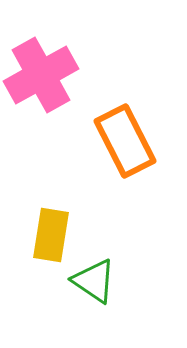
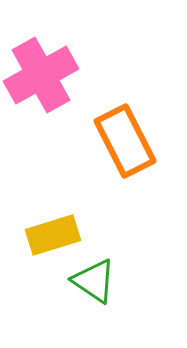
yellow rectangle: moved 2 px right; rotated 64 degrees clockwise
